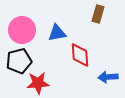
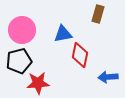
blue triangle: moved 6 px right, 1 px down
red diamond: rotated 15 degrees clockwise
